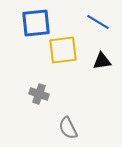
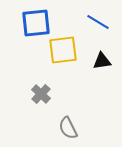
gray cross: moved 2 px right; rotated 24 degrees clockwise
